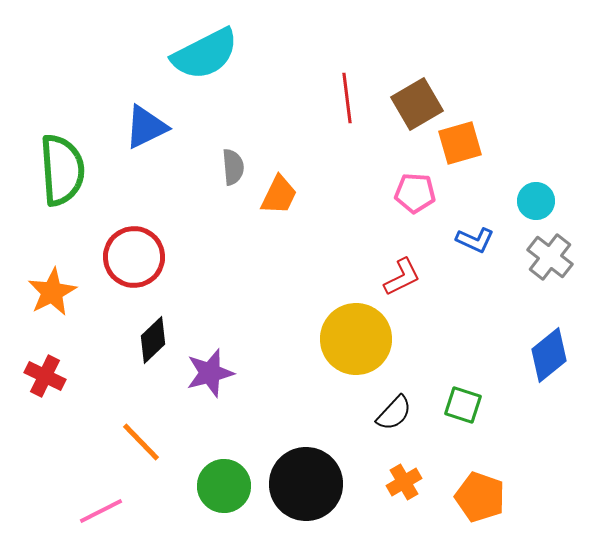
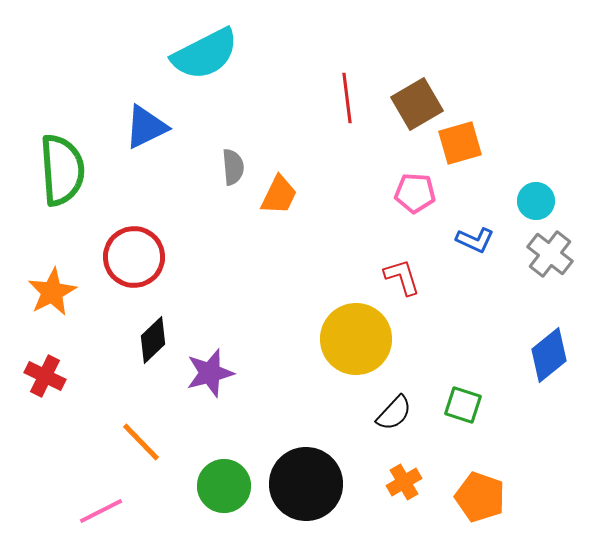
gray cross: moved 3 px up
red L-shape: rotated 81 degrees counterclockwise
